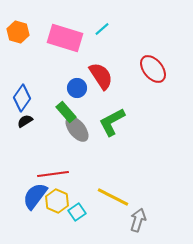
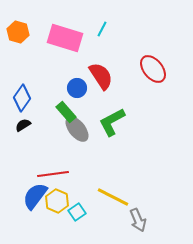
cyan line: rotated 21 degrees counterclockwise
black semicircle: moved 2 px left, 4 px down
gray arrow: rotated 140 degrees clockwise
